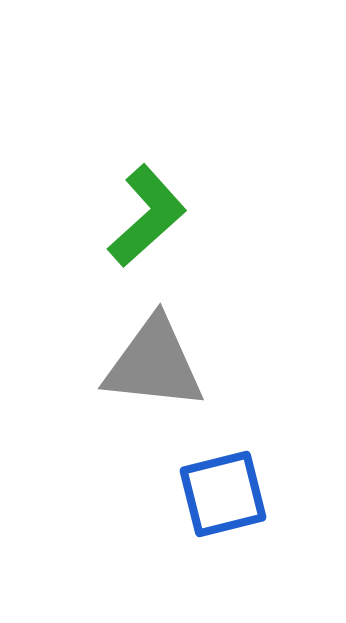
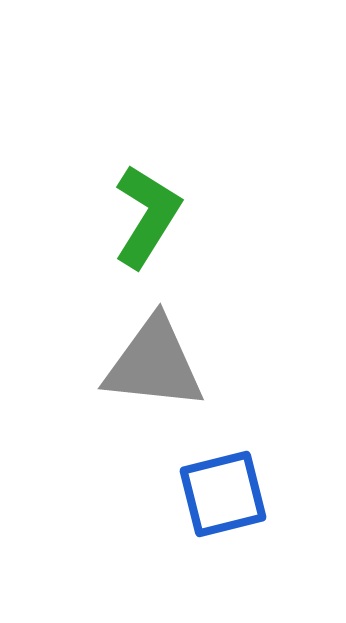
green L-shape: rotated 16 degrees counterclockwise
